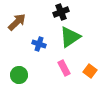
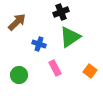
pink rectangle: moved 9 px left
